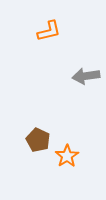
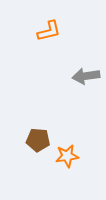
brown pentagon: rotated 20 degrees counterclockwise
orange star: rotated 25 degrees clockwise
